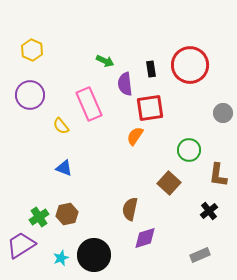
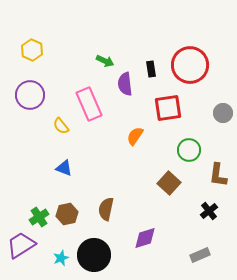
red square: moved 18 px right
brown semicircle: moved 24 px left
